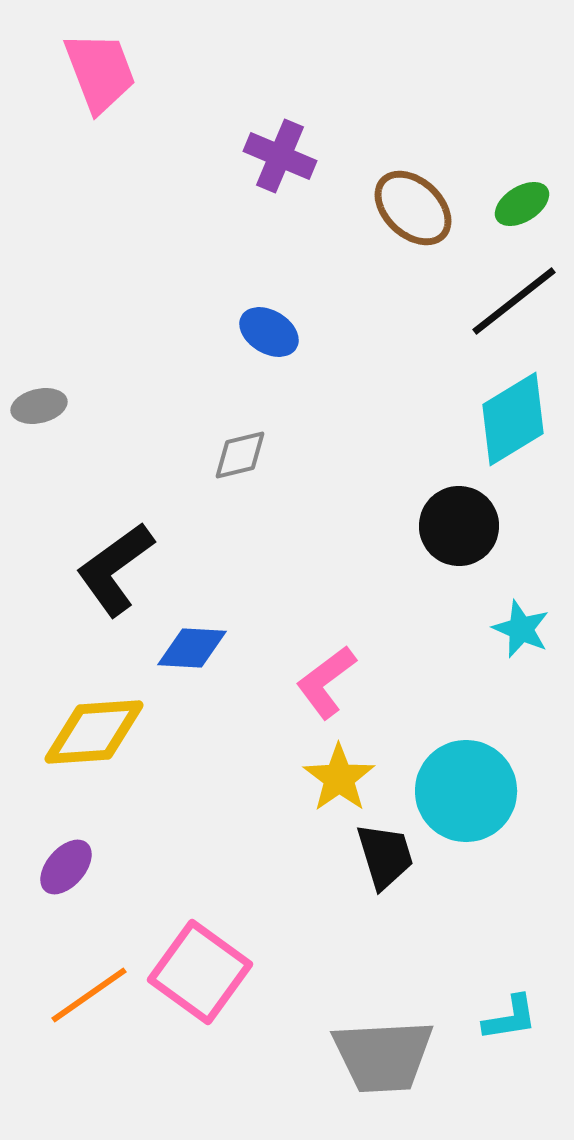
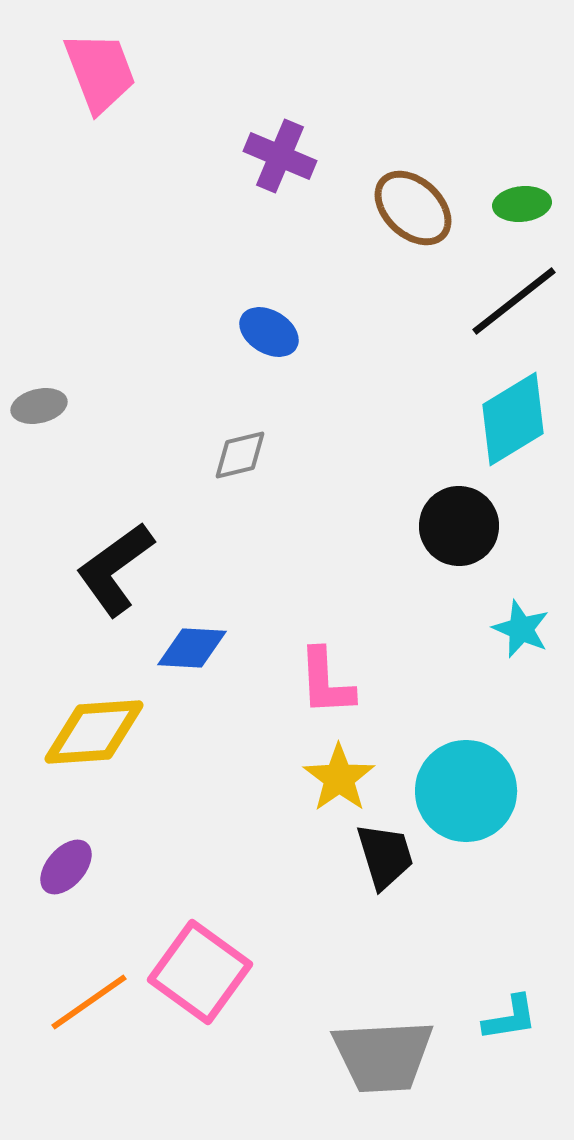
green ellipse: rotated 26 degrees clockwise
pink L-shape: rotated 56 degrees counterclockwise
orange line: moved 7 px down
